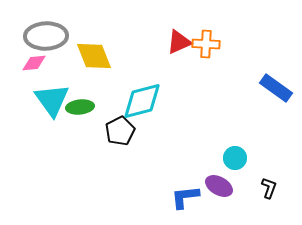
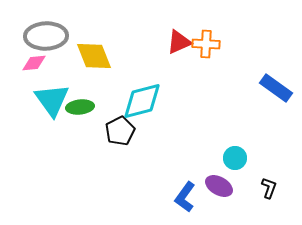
blue L-shape: rotated 48 degrees counterclockwise
